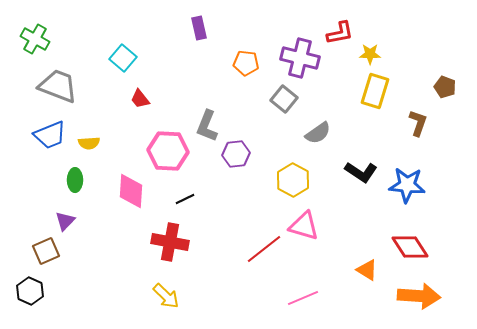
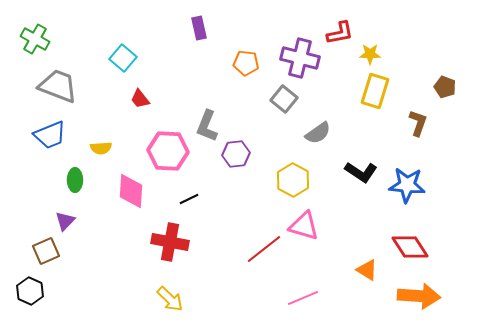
yellow semicircle: moved 12 px right, 5 px down
black line: moved 4 px right
yellow arrow: moved 4 px right, 3 px down
